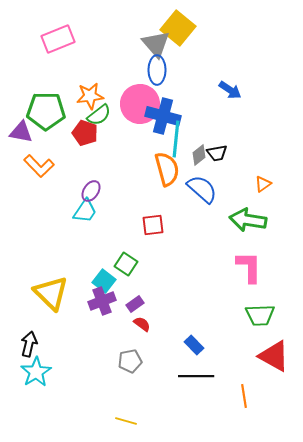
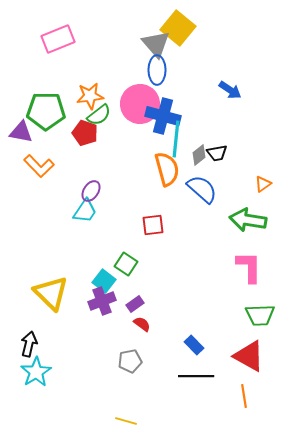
red triangle: moved 25 px left
